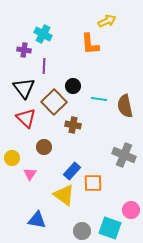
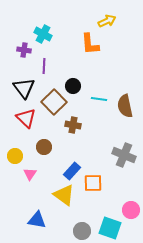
yellow circle: moved 3 px right, 2 px up
